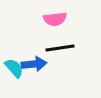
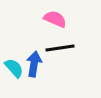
pink semicircle: rotated 150 degrees counterclockwise
blue arrow: rotated 75 degrees counterclockwise
